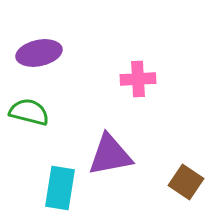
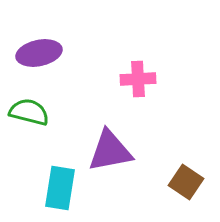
purple triangle: moved 4 px up
